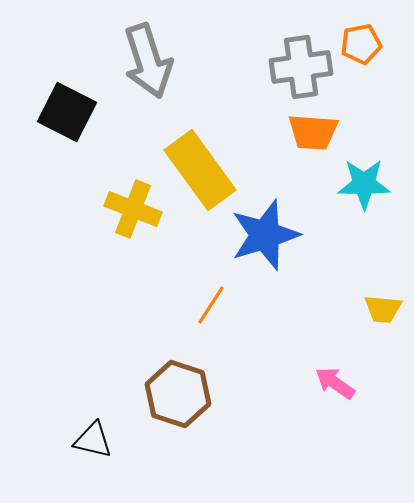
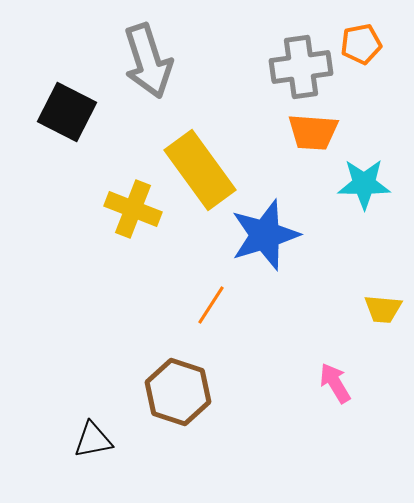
pink arrow: rotated 24 degrees clockwise
brown hexagon: moved 2 px up
black triangle: rotated 24 degrees counterclockwise
